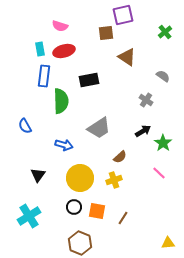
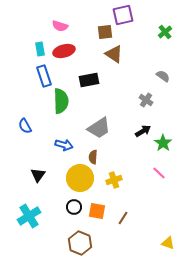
brown square: moved 1 px left, 1 px up
brown triangle: moved 13 px left, 3 px up
blue rectangle: rotated 25 degrees counterclockwise
brown semicircle: moved 27 px left; rotated 136 degrees clockwise
yellow triangle: rotated 24 degrees clockwise
